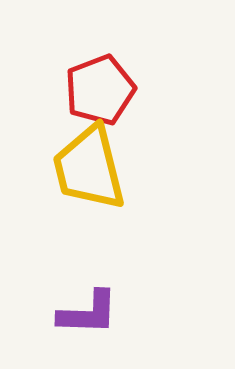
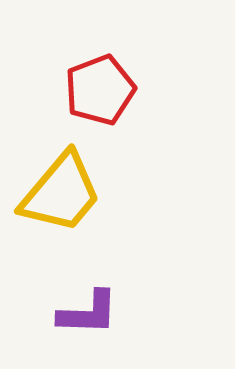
yellow trapezoid: moved 28 px left, 25 px down; rotated 126 degrees counterclockwise
